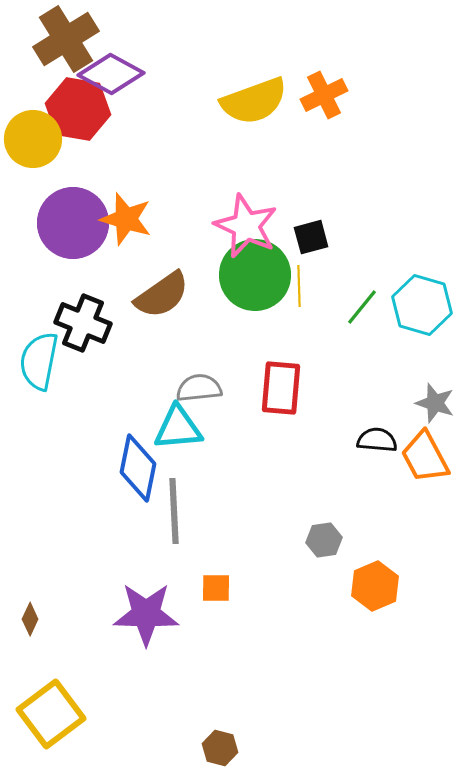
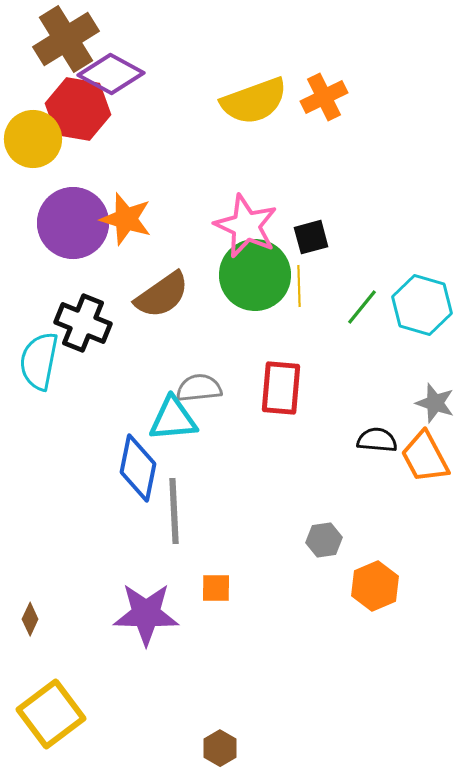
orange cross: moved 2 px down
cyan triangle: moved 5 px left, 9 px up
brown hexagon: rotated 16 degrees clockwise
